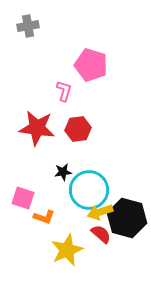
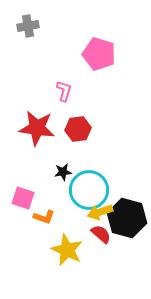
pink pentagon: moved 8 px right, 11 px up
yellow star: rotated 24 degrees counterclockwise
